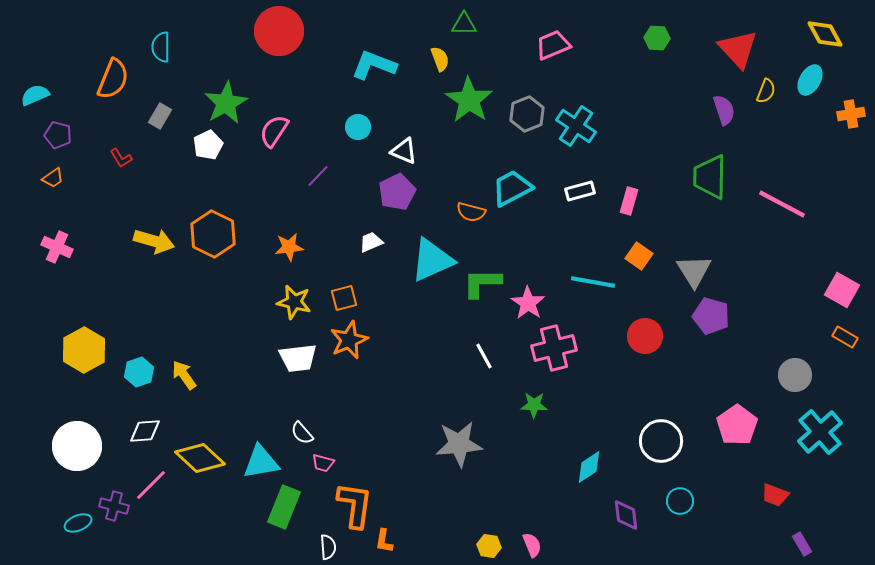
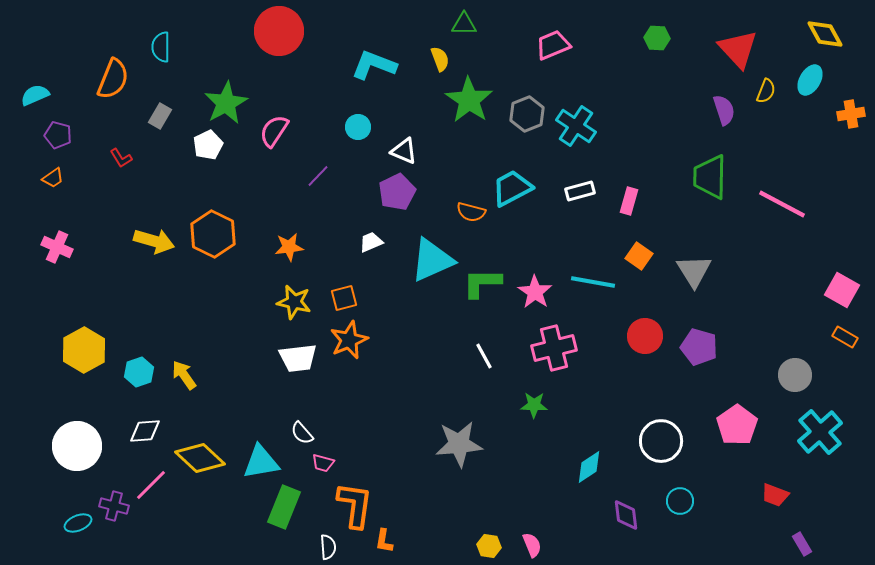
pink star at (528, 303): moved 7 px right, 11 px up
purple pentagon at (711, 316): moved 12 px left, 31 px down
